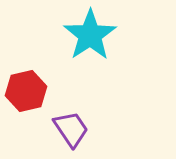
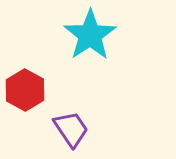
red hexagon: moved 1 px left, 1 px up; rotated 18 degrees counterclockwise
